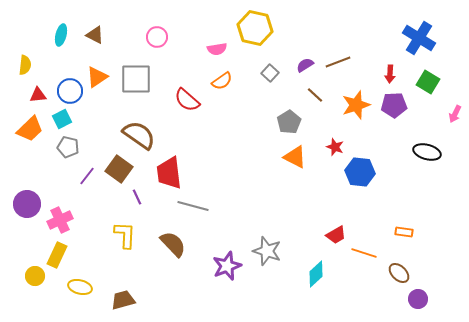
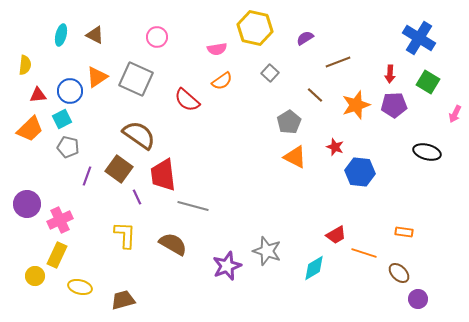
purple semicircle at (305, 65): moved 27 px up
gray square at (136, 79): rotated 24 degrees clockwise
red trapezoid at (169, 173): moved 6 px left, 2 px down
purple line at (87, 176): rotated 18 degrees counterclockwise
brown semicircle at (173, 244): rotated 16 degrees counterclockwise
cyan diamond at (316, 274): moved 2 px left, 6 px up; rotated 12 degrees clockwise
